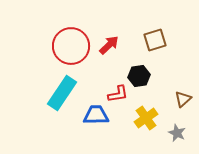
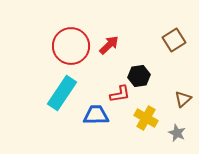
brown square: moved 19 px right; rotated 15 degrees counterclockwise
red L-shape: moved 2 px right
yellow cross: rotated 25 degrees counterclockwise
